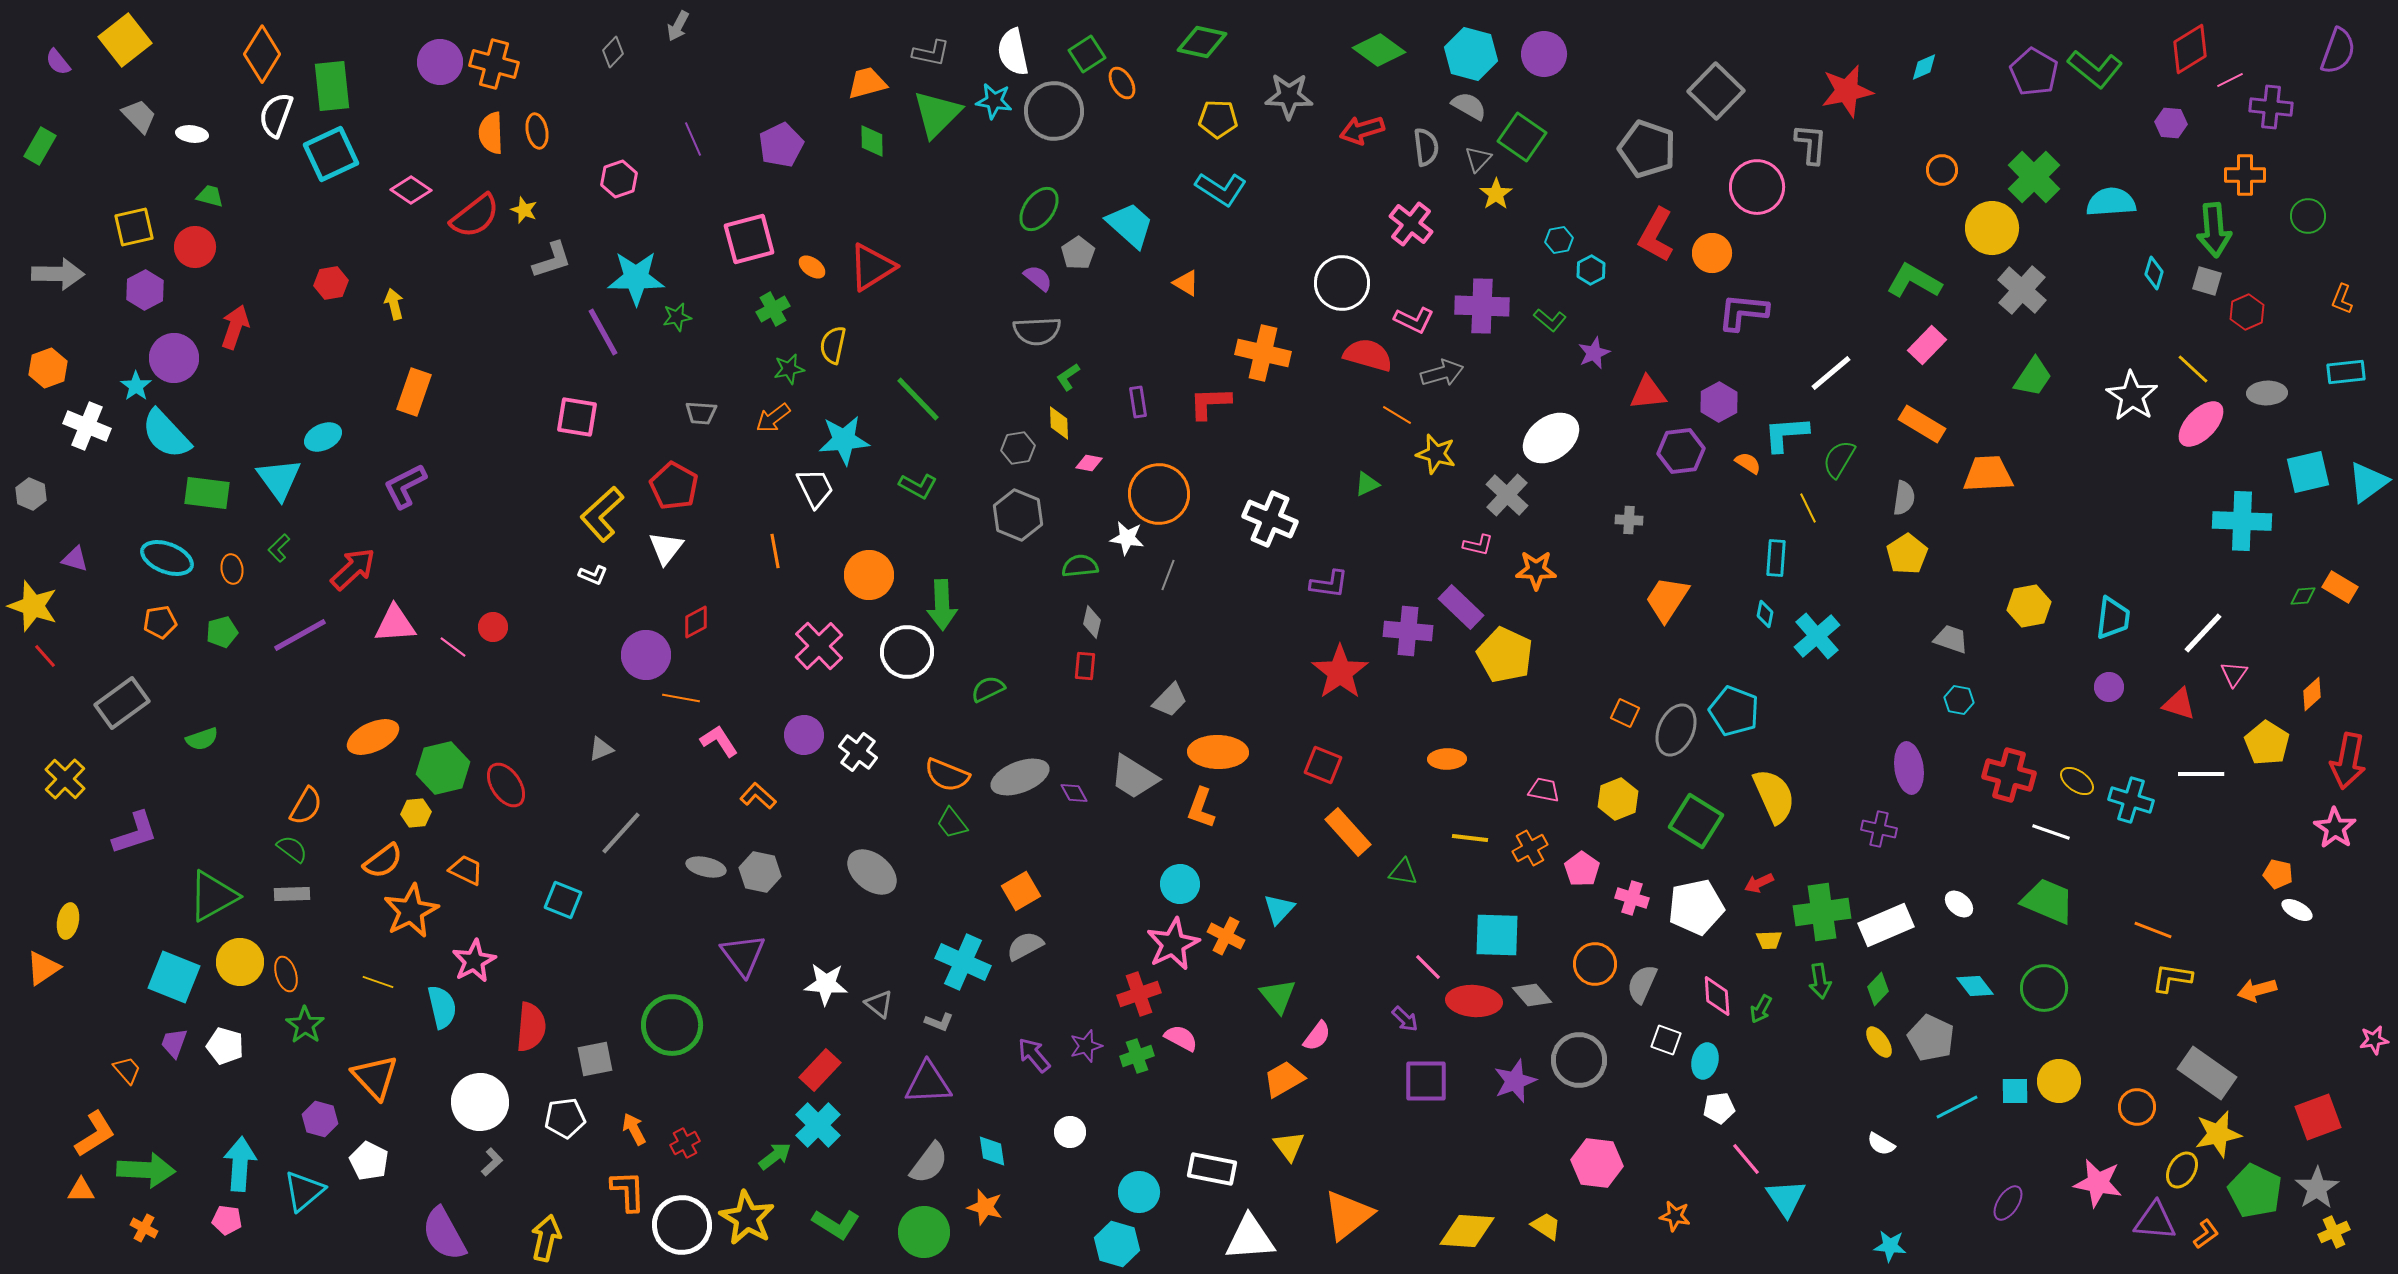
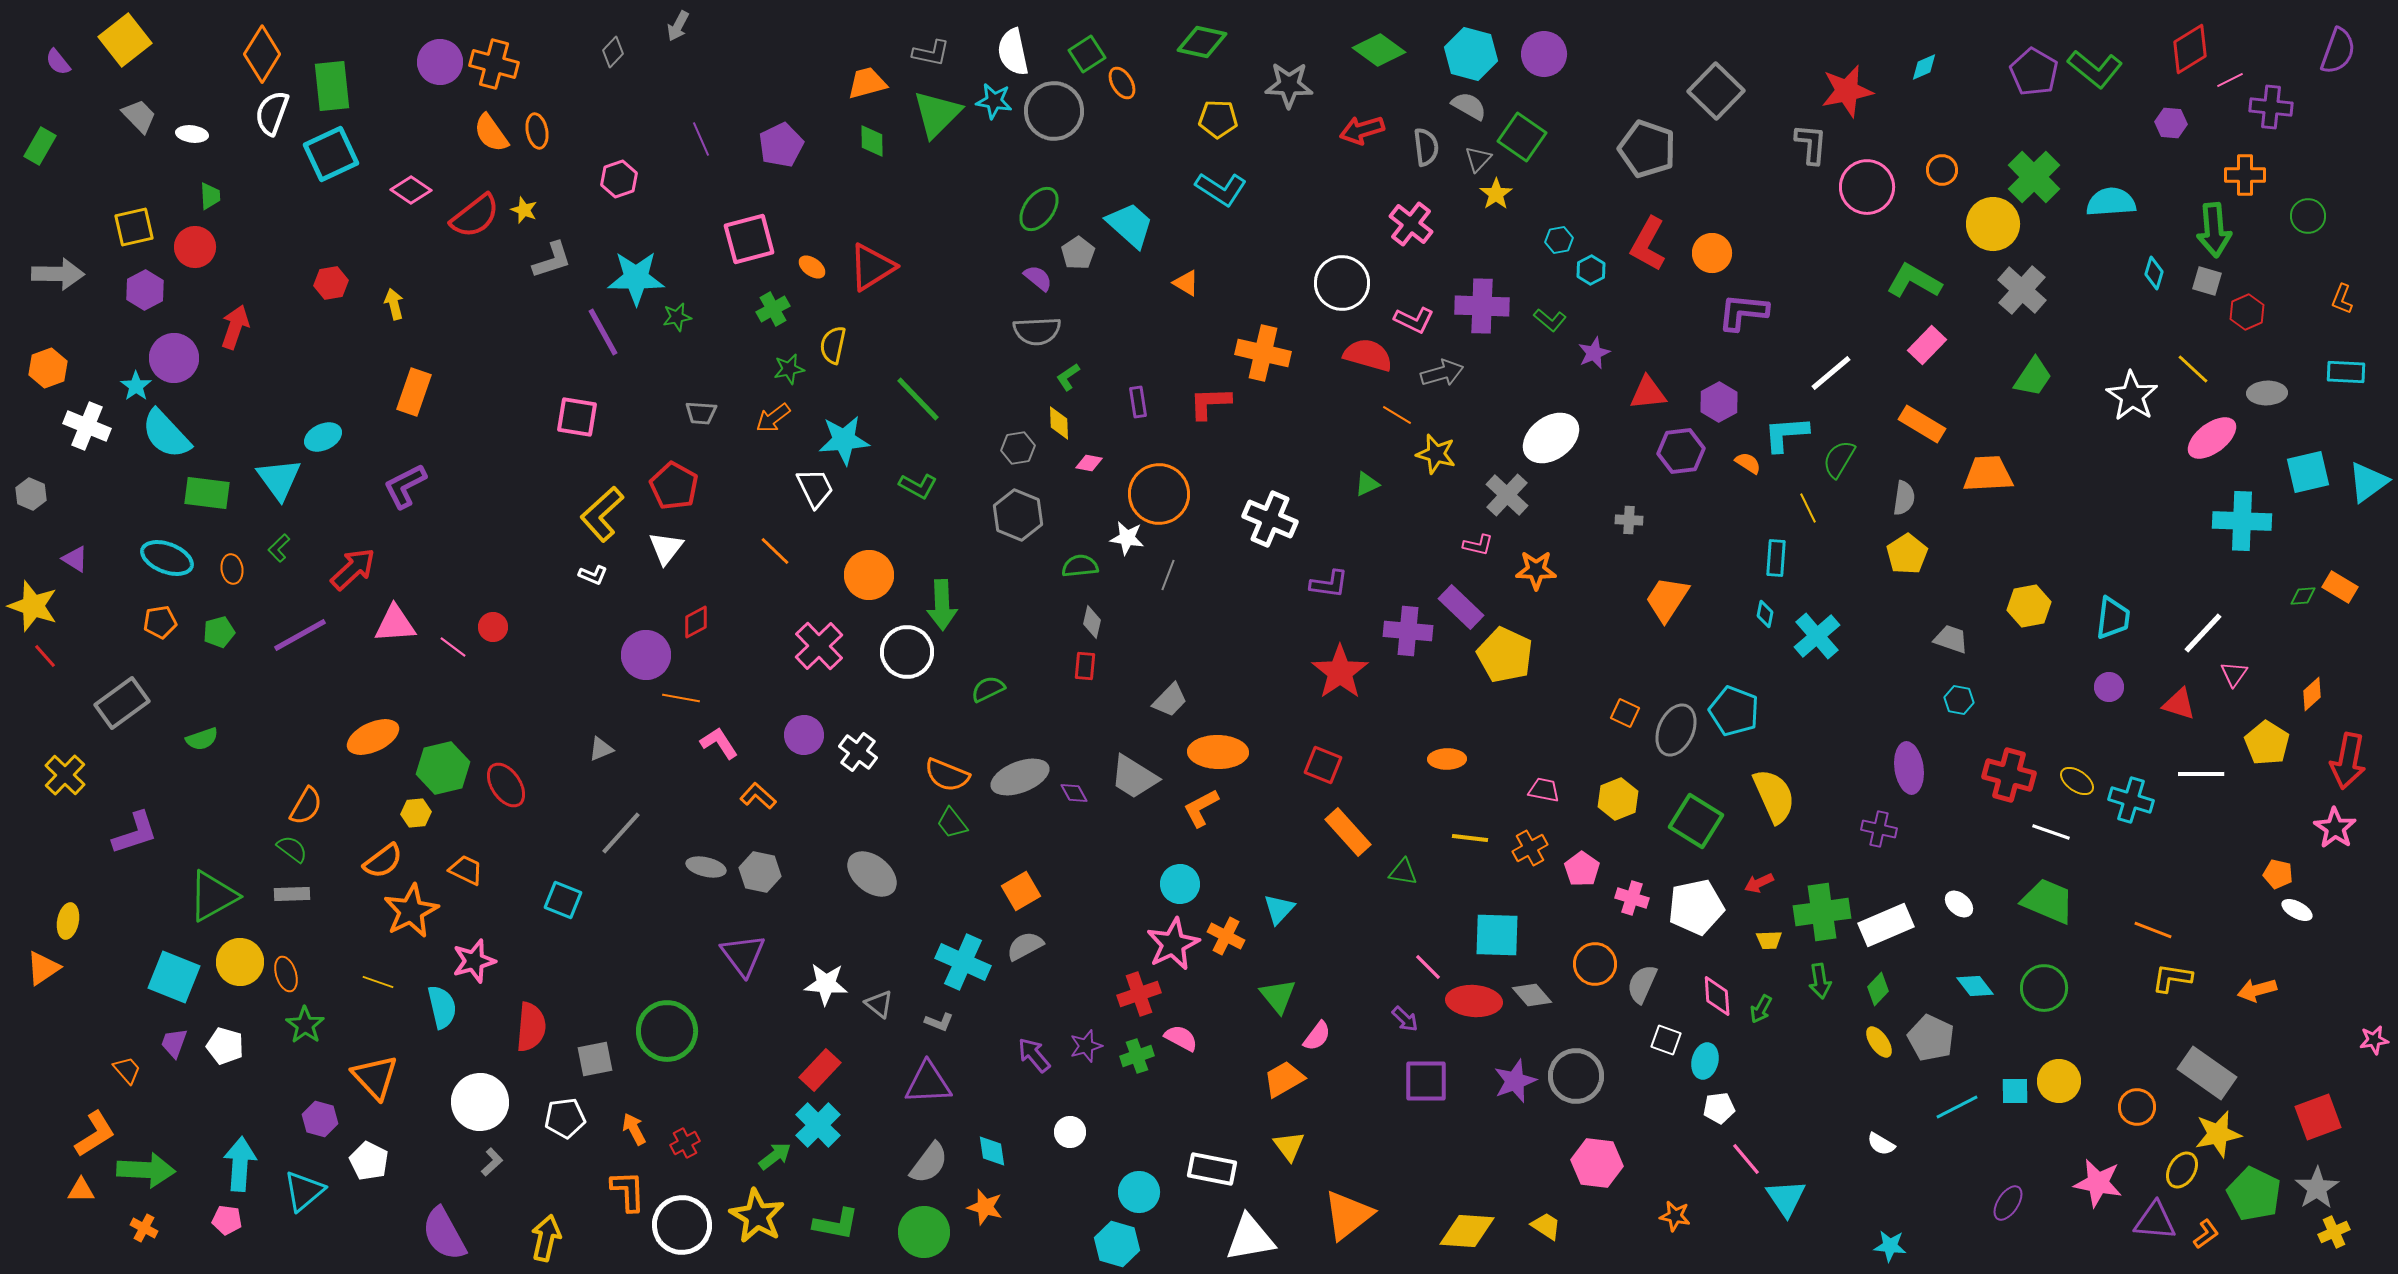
gray star at (1289, 96): moved 11 px up
white semicircle at (276, 115): moved 4 px left, 2 px up
orange semicircle at (491, 133): rotated 33 degrees counterclockwise
purple line at (693, 139): moved 8 px right
pink circle at (1757, 187): moved 110 px right
green trapezoid at (210, 196): rotated 72 degrees clockwise
yellow circle at (1992, 228): moved 1 px right, 4 px up
red L-shape at (1656, 235): moved 8 px left, 9 px down
cyan rectangle at (2346, 372): rotated 9 degrees clockwise
pink ellipse at (2201, 424): moved 11 px right, 14 px down; rotated 9 degrees clockwise
orange line at (775, 551): rotated 36 degrees counterclockwise
purple triangle at (75, 559): rotated 16 degrees clockwise
green pentagon at (222, 632): moved 3 px left
pink L-shape at (719, 741): moved 2 px down
yellow cross at (65, 779): moved 4 px up
orange L-shape at (1201, 808): rotated 42 degrees clockwise
gray ellipse at (872, 872): moved 2 px down
pink star at (474, 961): rotated 12 degrees clockwise
green circle at (672, 1025): moved 5 px left, 6 px down
gray circle at (1579, 1060): moved 3 px left, 16 px down
green pentagon at (2255, 1191): moved 1 px left, 3 px down
yellow star at (747, 1218): moved 10 px right, 2 px up
green L-shape at (836, 1224): rotated 21 degrees counterclockwise
white triangle at (1250, 1238): rotated 6 degrees counterclockwise
